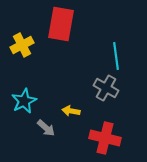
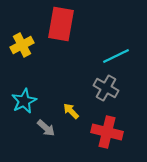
cyan line: rotated 72 degrees clockwise
yellow arrow: rotated 36 degrees clockwise
red cross: moved 2 px right, 6 px up
